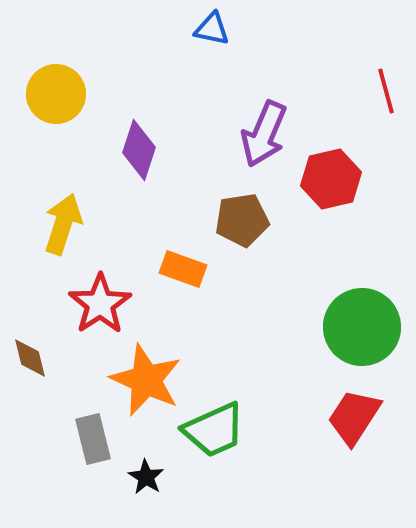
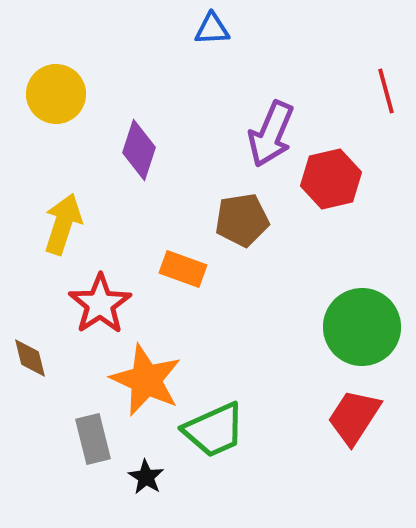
blue triangle: rotated 15 degrees counterclockwise
purple arrow: moved 7 px right
